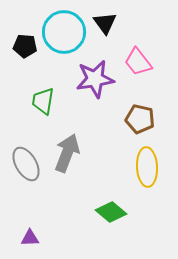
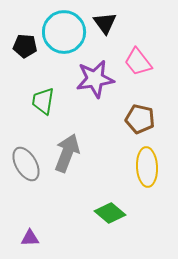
green diamond: moved 1 px left, 1 px down
